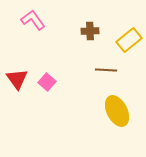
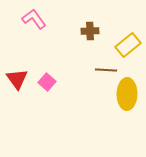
pink L-shape: moved 1 px right, 1 px up
yellow rectangle: moved 1 px left, 5 px down
yellow ellipse: moved 10 px right, 17 px up; rotated 28 degrees clockwise
